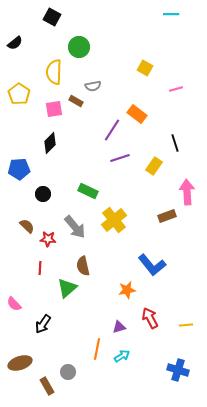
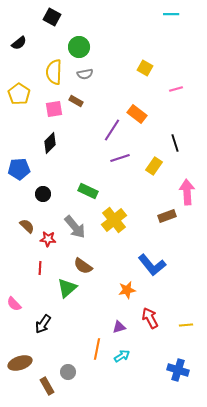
black semicircle at (15, 43): moved 4 px right
gray semicircle at (93, 86): moved 8 px left, 12 px up
brown semicircle at (83, 266): rotated 42 degrees counterclockwise
